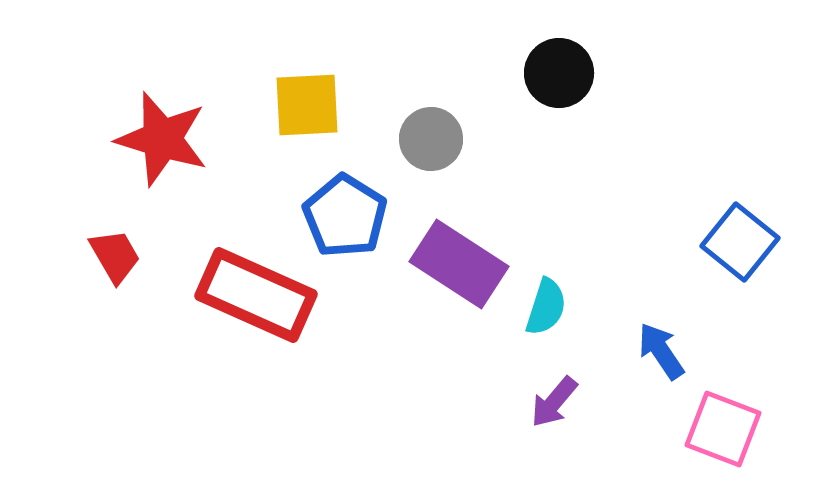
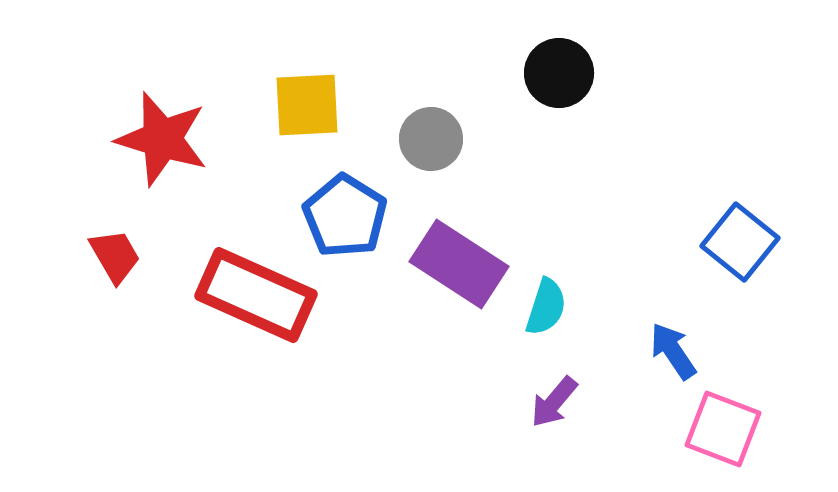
blue arrow: moved 12 px right
